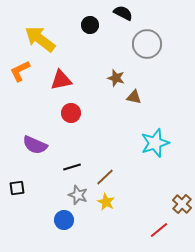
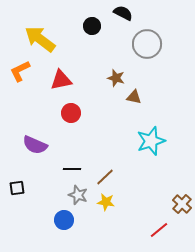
black circle: moved 2 px right, 1 px down
cyan star: moved 4 px left, 2 px up
black line: moved 2 px down; rotated 18 degrees clockwise
yellow star: rotated 18 degrees counterclockwise
